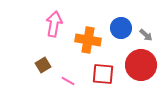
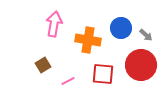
pink line: rotated 56 degrees counterclockwise
